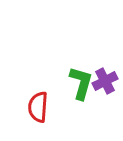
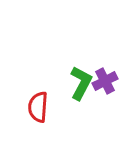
green L-shape: rotated 12 degrees clockwise
